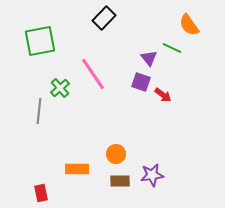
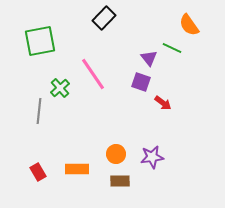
red arrow: moved 8 px down
purple star: moved 18 px up
red rectangle: moved 3 px left, 21 px up; rotated 18 degrees counterclockwise
